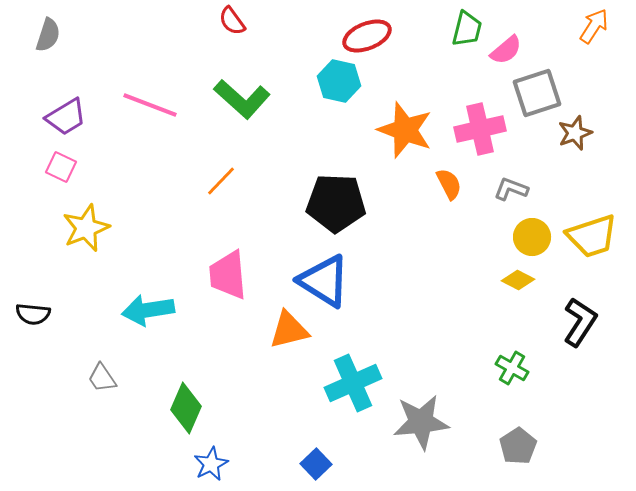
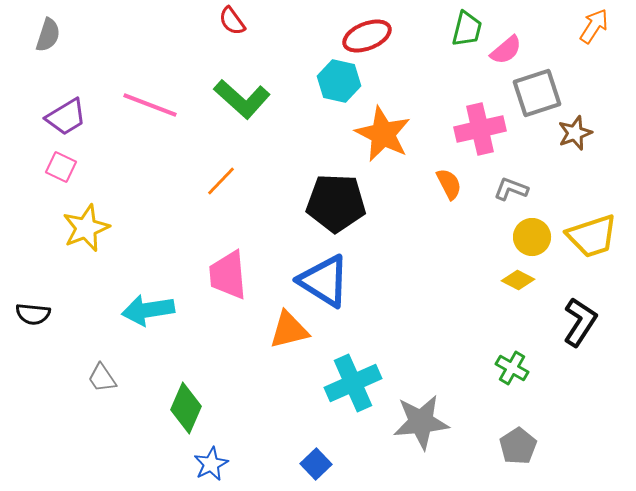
orange star: moved 22 px left, 4 px down; rotated 6 degrees clockwise
